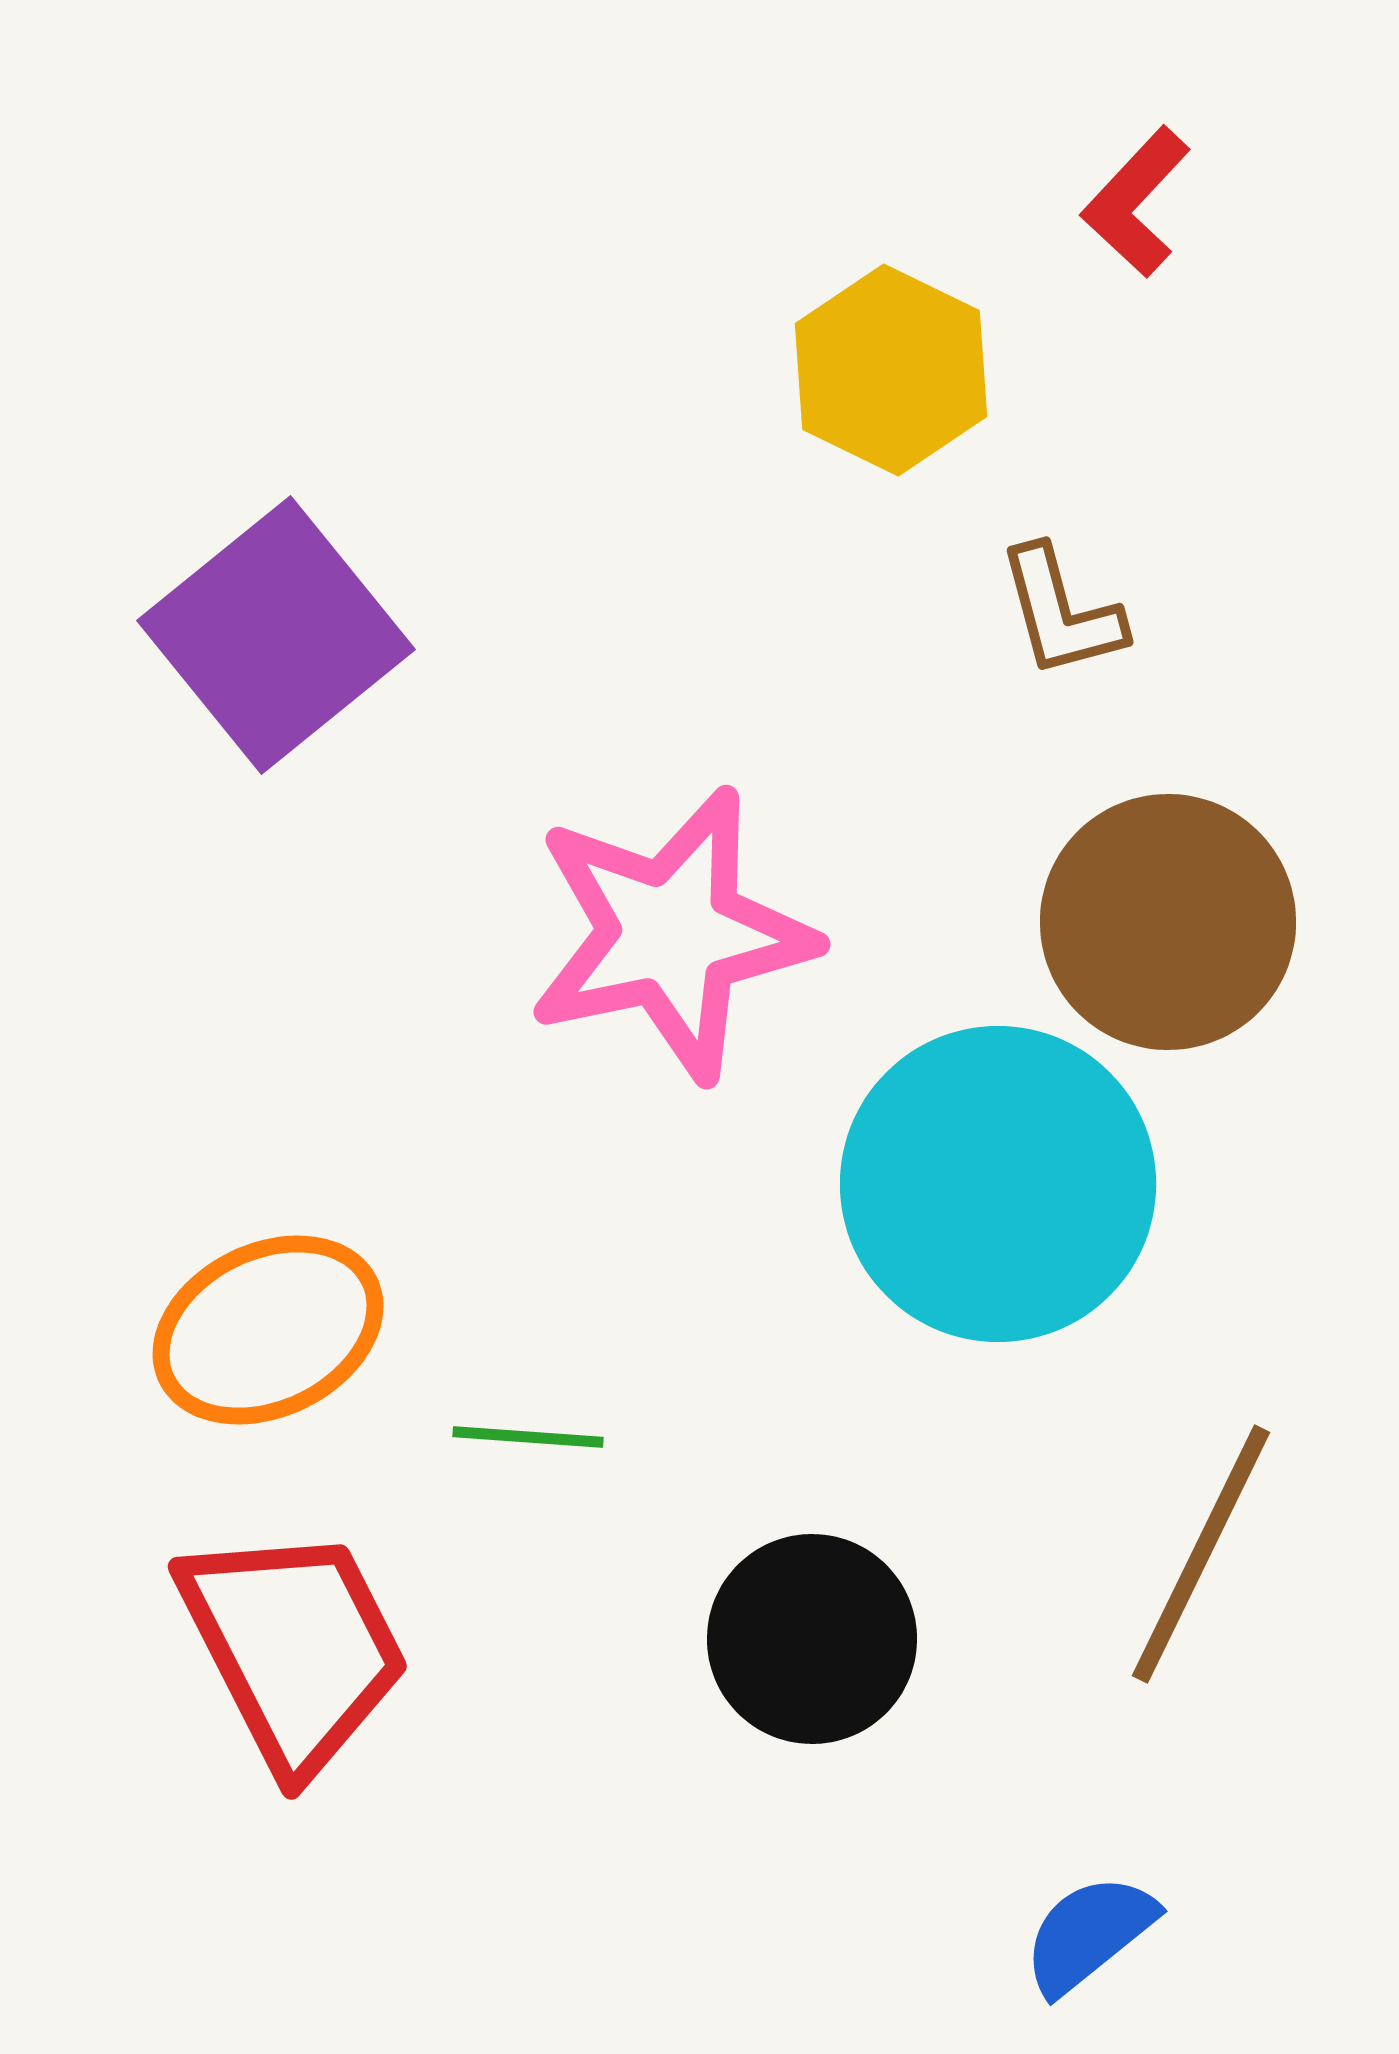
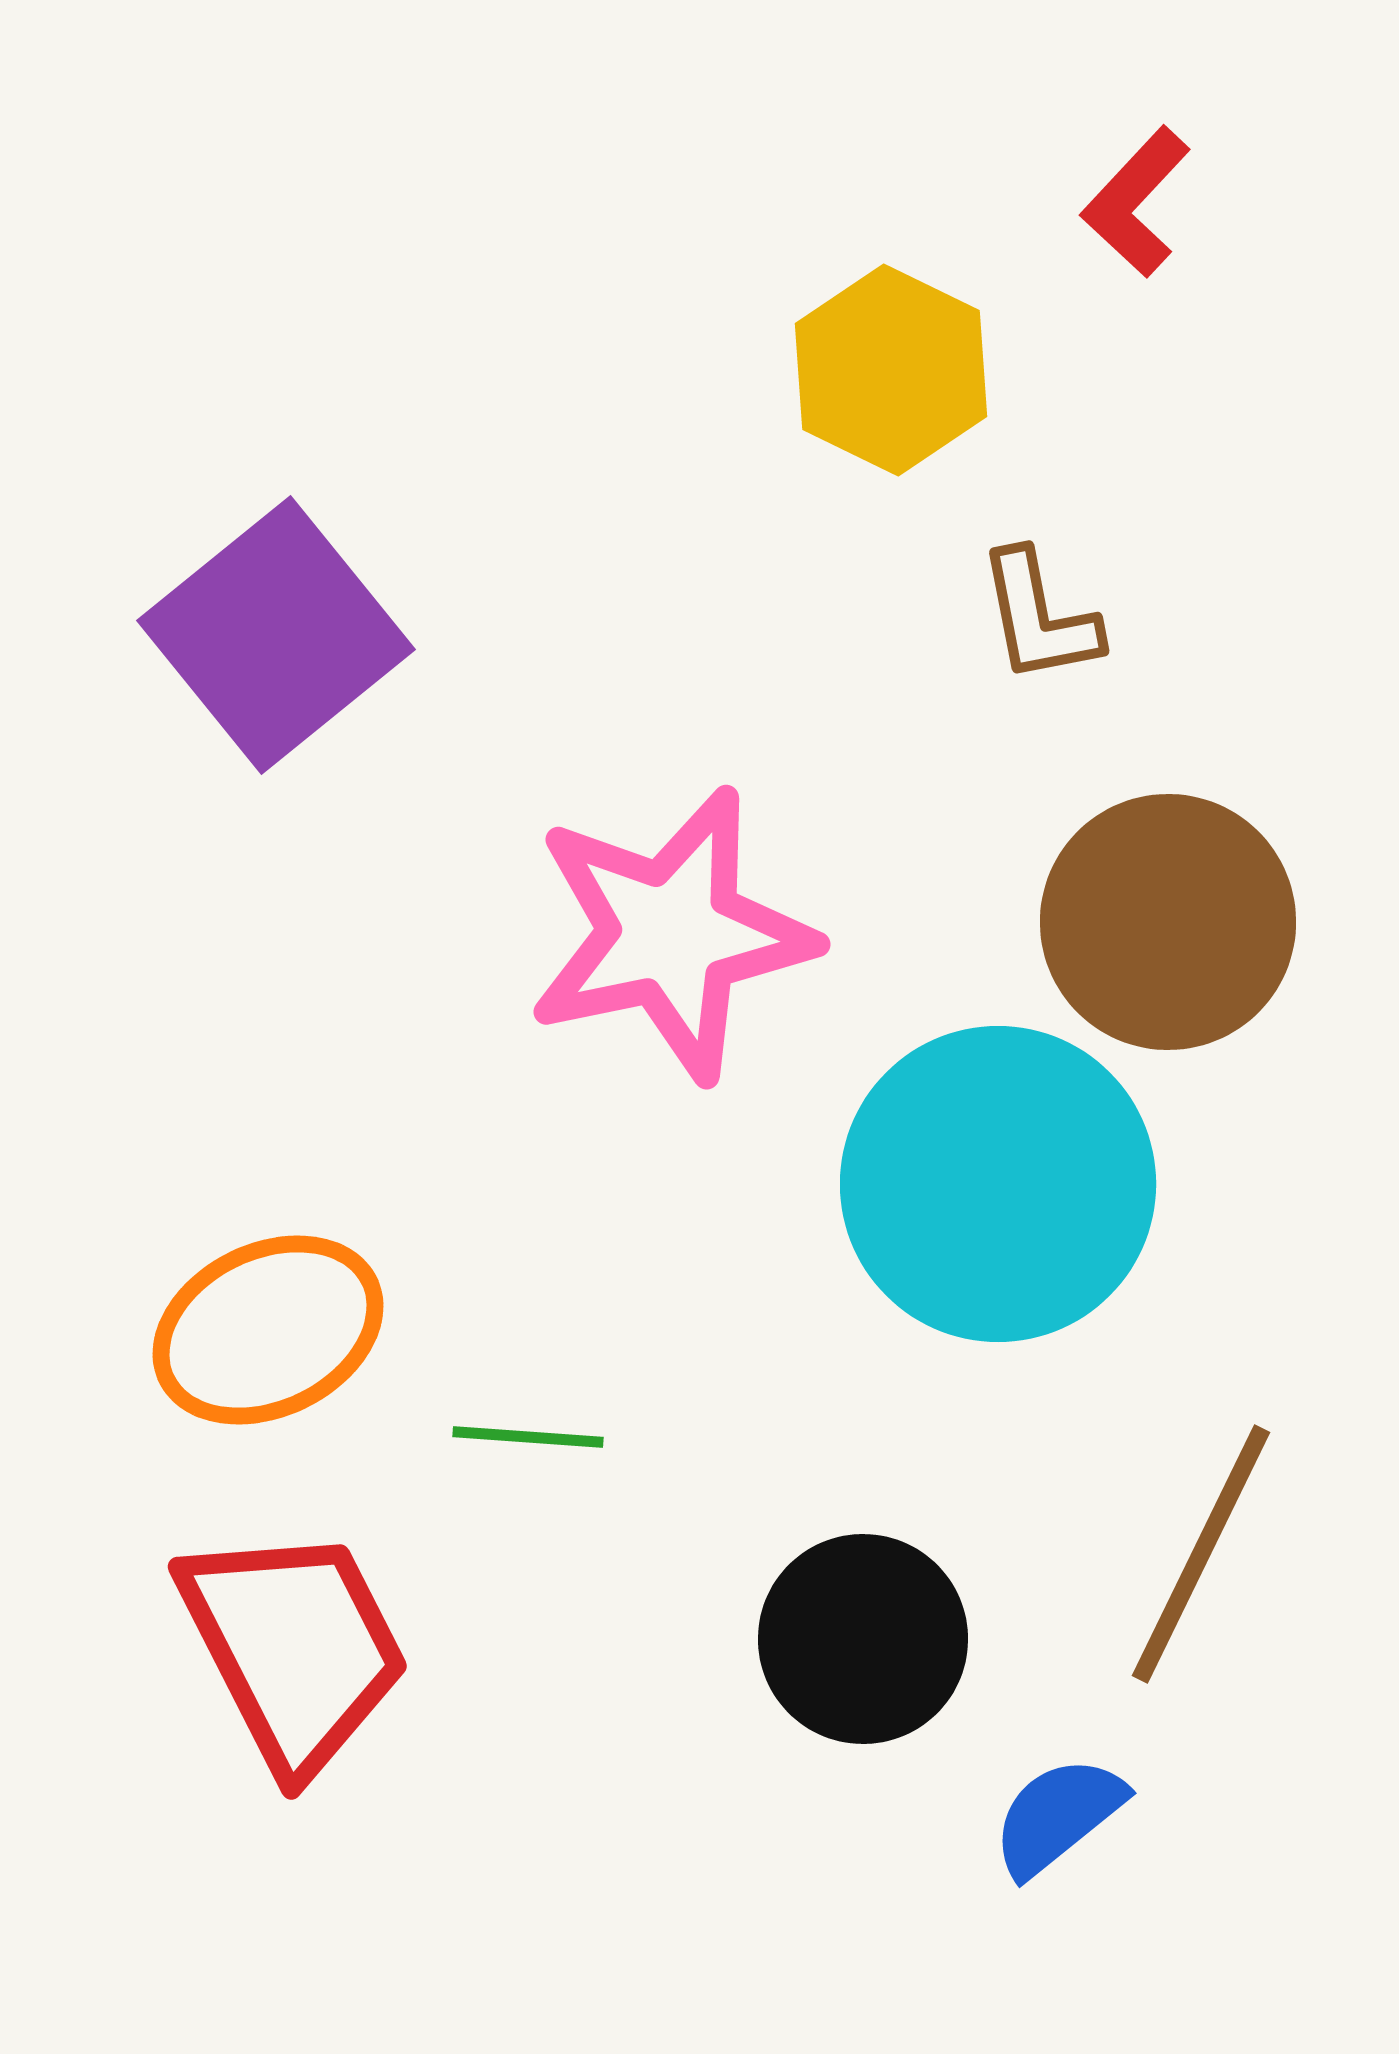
brown L-shape: moved 22 px left, 5 px down; rotated 4 degrees clockwise
black circle: moved 51 px right
blue semicircle: moved 31 px left, 118 px up
